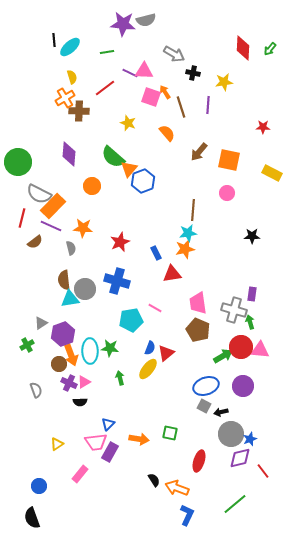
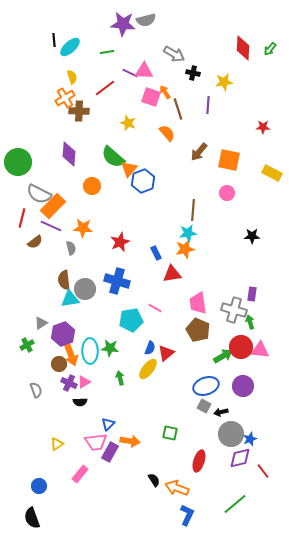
brown line at (181, 107): moved 3 px left, 2 px down
orange arrow at (139, 439): moved 9 px left, 2 px down
